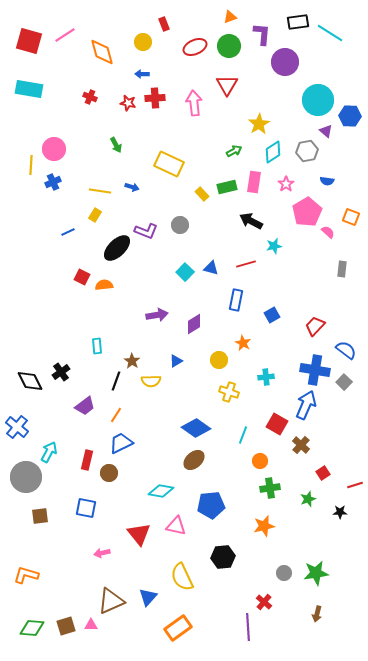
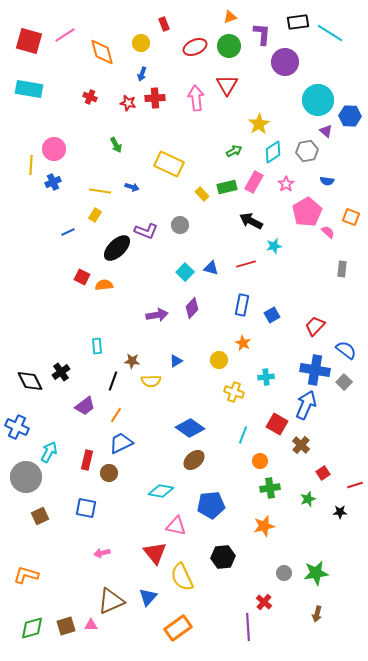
yellow circle at (143, 42): moved 2 px left, 1 px down
blue arrow at (142, 74): rotated 72 degrees counterclockwise
pink arrow at (194, 103): moved 2 px right, 5 px up
pink rectangle at (254, 182): rotated 20 degrees clockwise
blue rectangle at (236, 300): moved 6 px right, 5 px down
purple diamond at (194, 324): moved 2 px left, 16 px up; rotated 15 degrees counterclockwise
brown star at (132, 361): rotated 28 degrees counterclockwise
black line at (116, 381): moved 3 px left
yellow cross at (229, 392): moved 5 px right
blue cross at (17, 427): rotated 15 degrees counterclockwise
blue diamond at (196, 428): moved 6 px left
brown square at (40, 516): rotated 18 degrees counterclockwise
red triangle at (139, 534): moved 16 px right, 19 px down
green diamond at (32, 628): rotated 20 degrees counterclockwise
